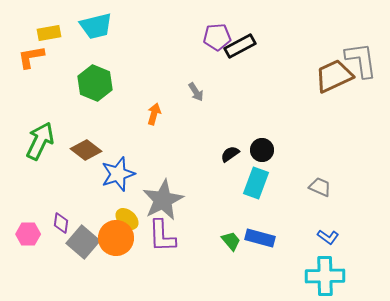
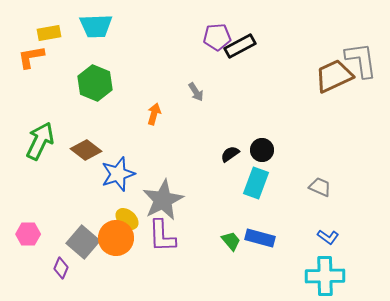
cyan trapezoid: rotated 12 degrees clockwise
purple diamond: moved 45 px down; rotated 15 degrees clockwise
